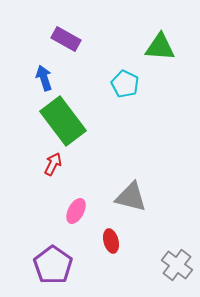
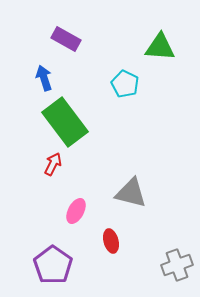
green rectangle: moved 2 px right, 1 px down
gray triangle: moved 4 px up
gray cross: rotated 32 degrees clockwise
